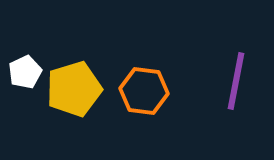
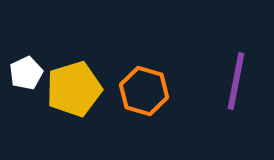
white pentagon: moved 1 px right, 1 px down
orange hexagon: rotated 9 degrees clockwise
